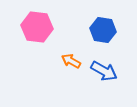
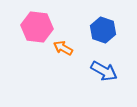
blue hexagon: rotated 10 degrees clockwise
orange arrow: moved 8 px left, 13 px up
